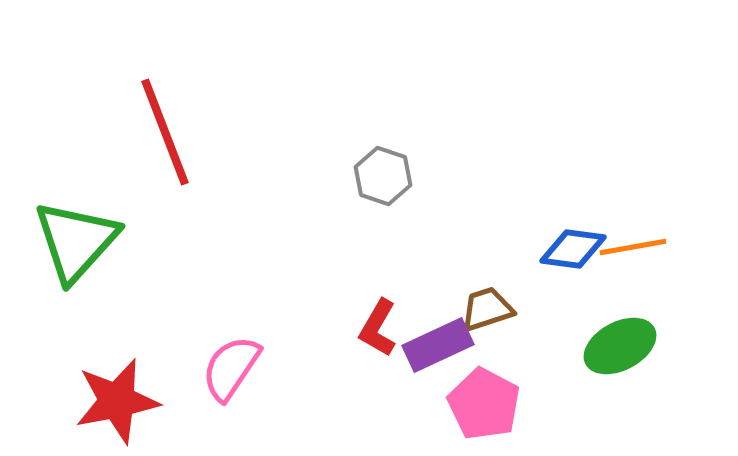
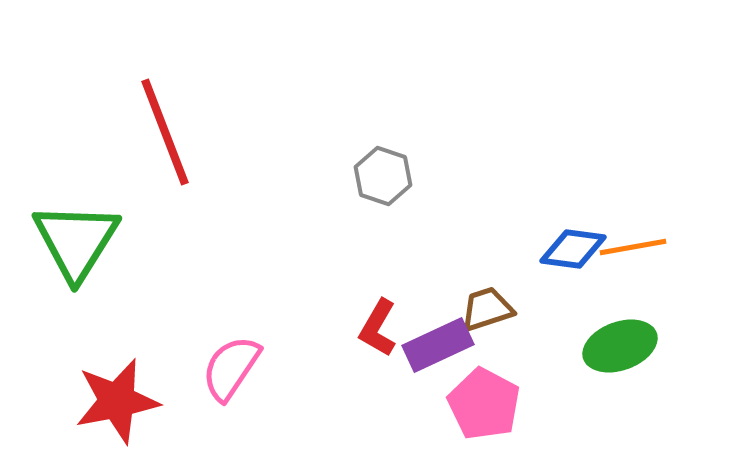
green triangle: rotated 10 degrees counterclockwise
green ellipse: rotated 8 degrees clockwise
